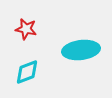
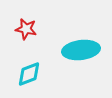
cyan diamond: moved 2 px right, 2 px down
